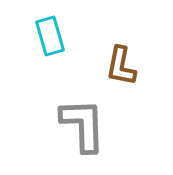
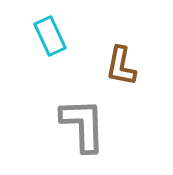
cyan rectangle: rotated 9 degrees counterclockwise
